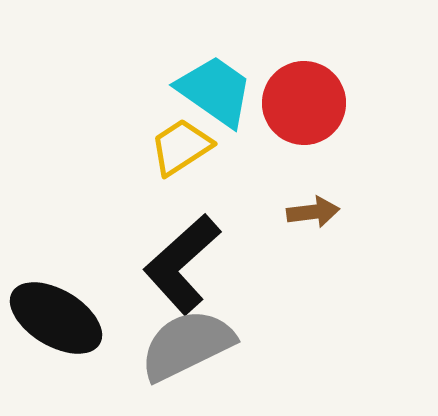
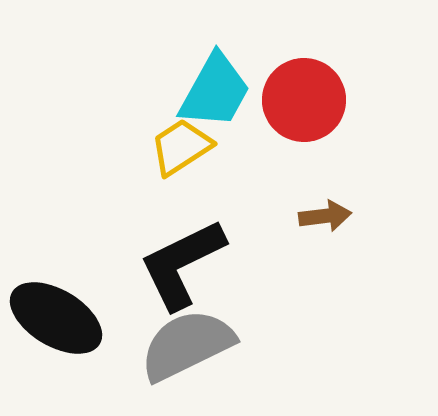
cyan trapezoid: rotated 84 degrees clockwise
red circle: moved 3 px up
brown arrow: moved 12 px right, 4 px down
black L-shape: rotated 16 degrees clockwise
